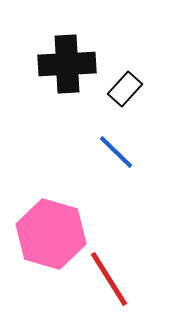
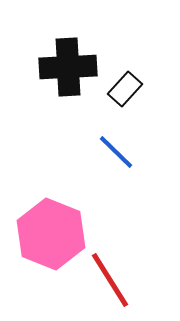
black cross: moved 1 px right, 3 px down
pink hexagon: rotated 6 degrees clockwise
red line: moved 1 px right, 1 px down
